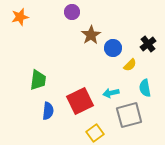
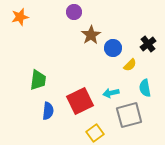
purple circle: moved 2 px right
